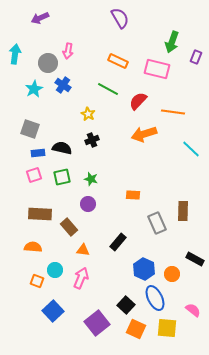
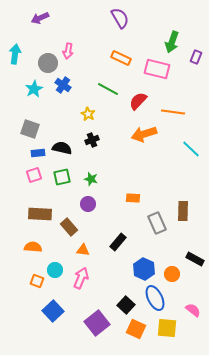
orange rectangle at (118, 61): moved 3 px right, 3 px up
orange rectangle at (133, 195): moved 3 px down
